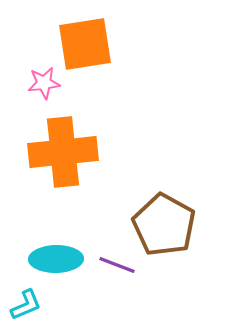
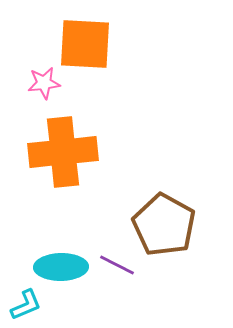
orange square: rotated 12 degrees clockwise
cyan ellipse: moved 5 px right, 8 px down
purple line: rotated 6 degrees clockwise
